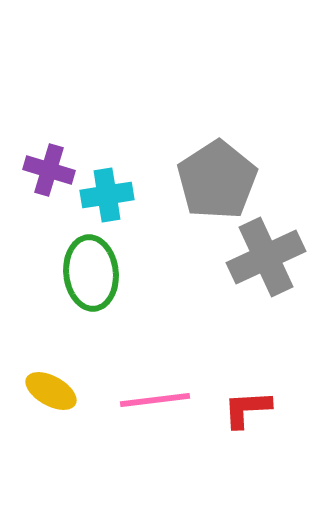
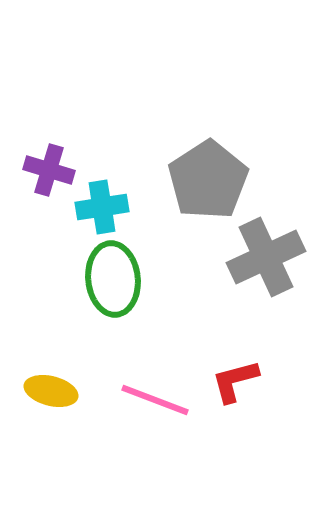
gray pentagon: moved 9 px left
cyan cross: moved 5 px left, 12 px down
green ellipse: moved 22 px right, 6 px down
yellow ellipse: rotated 15 degrees counterclockwise
pink line: rotated 28 degrees clockwise
red L-shape: moved 12 px left, 28 px up; rotated 12 degrees counterclockwise
